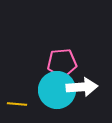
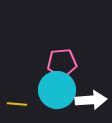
white arrow: moved 9 px right, 13 px down
